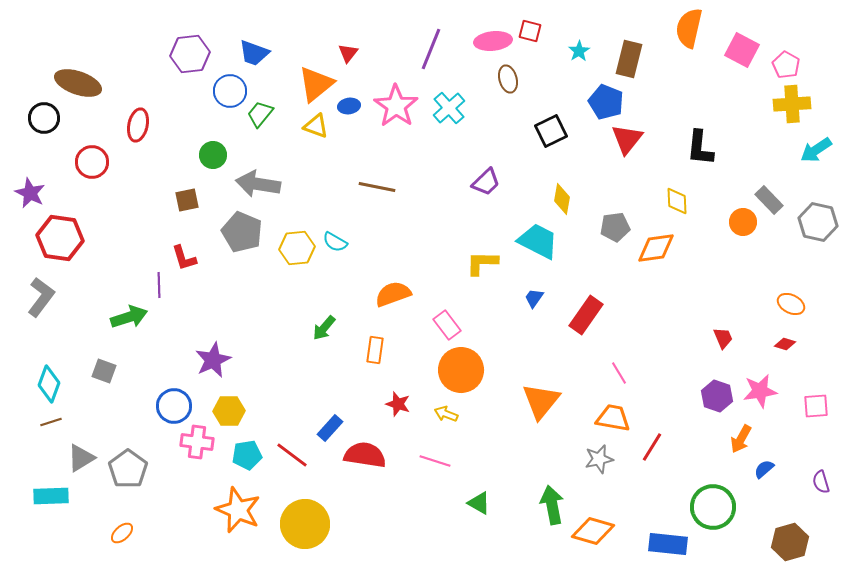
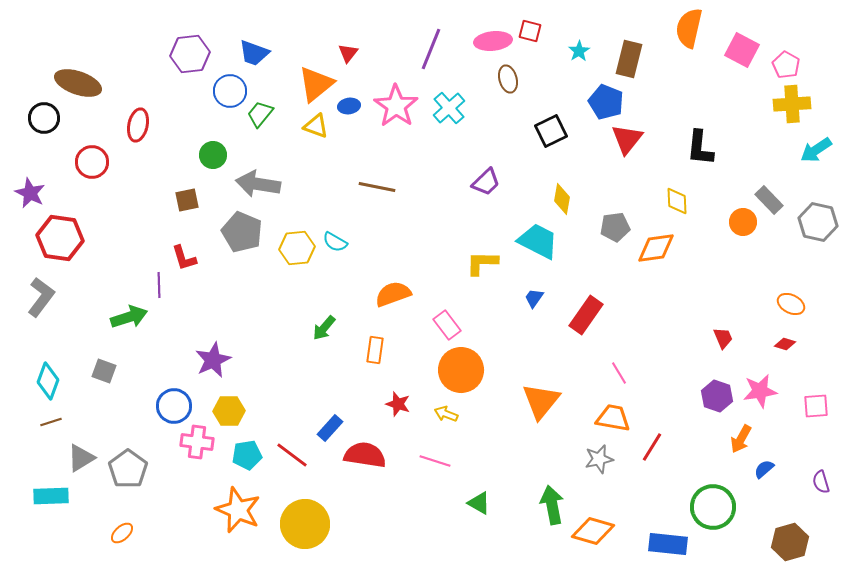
cyan diamond at (49, 384): moved 1 px left, 3 px up
